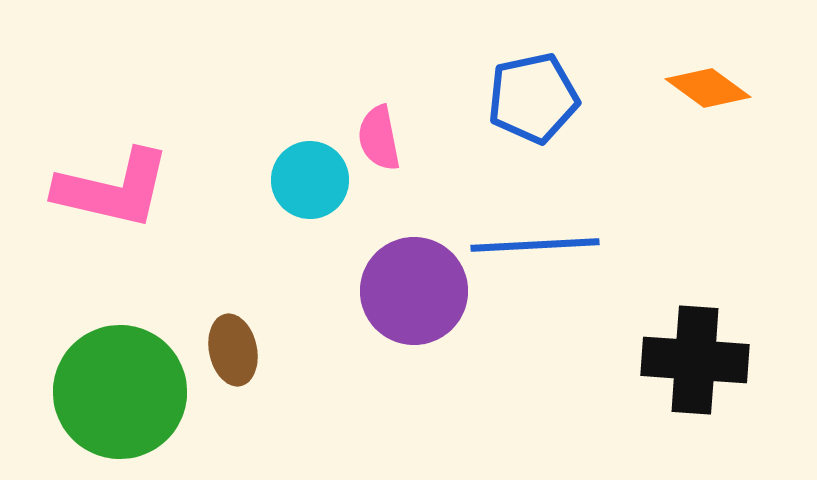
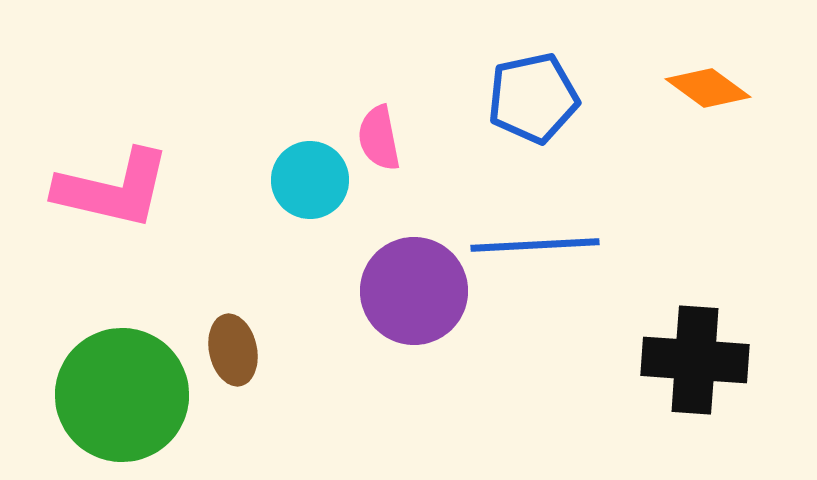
green circle: moved 2 px right, 3 px down
